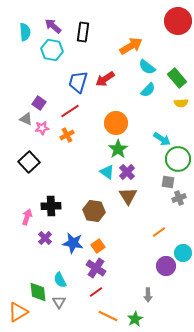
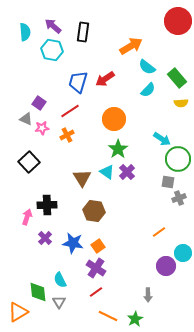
orange circle at (116, 123): moved 2 px left, 4 px up
brown triangle at (128, 196): moved 46 px left, 18 px up
black cross at (51, 206): moved 4 px left, 1 px up
